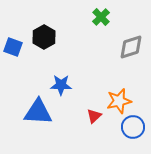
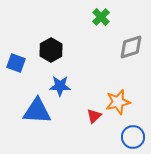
black hexagon: moved 7 px right, 13 px down
blue square: moved 3 px right, 16 px down
blue star: moved 1 px left, 1 px down
orange star: moved 1 px left, 1 px down
blue triangle: moved 1 px left, 1 px up
blue circle: moved 10 px down
